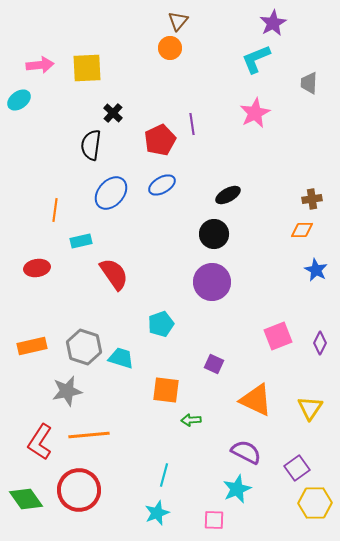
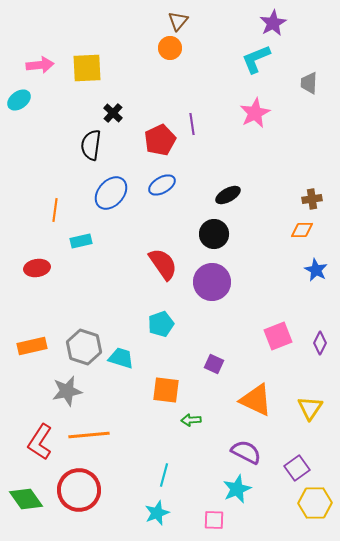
red semicircle at (114, 274): moved 49 px right, 10 px up
